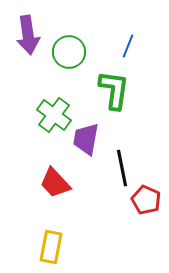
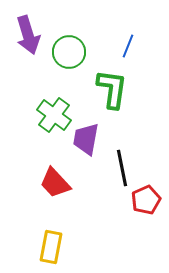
purple arrow: rotated 9 degrees counterclockwise
green L-shape: moved 2 px left, 1 px up
red pentagon: rotated 24 degrees clockwise
